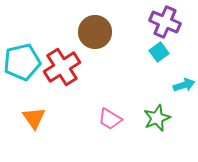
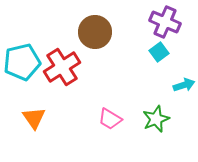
green star: moved 1 px left, 1 px down
